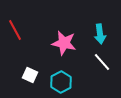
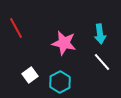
red line: moved 1 px right, 2 px up
white square: rotated 28 degrees clockwise
cyan hexagon: moved 1 px left
